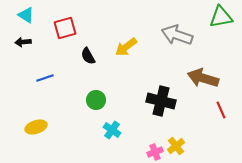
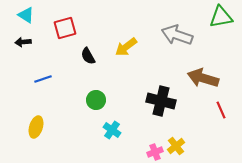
blue line: moved 2 px left, 1 px down
yellow ellipse: rotated 55 degrees counterclockwise
